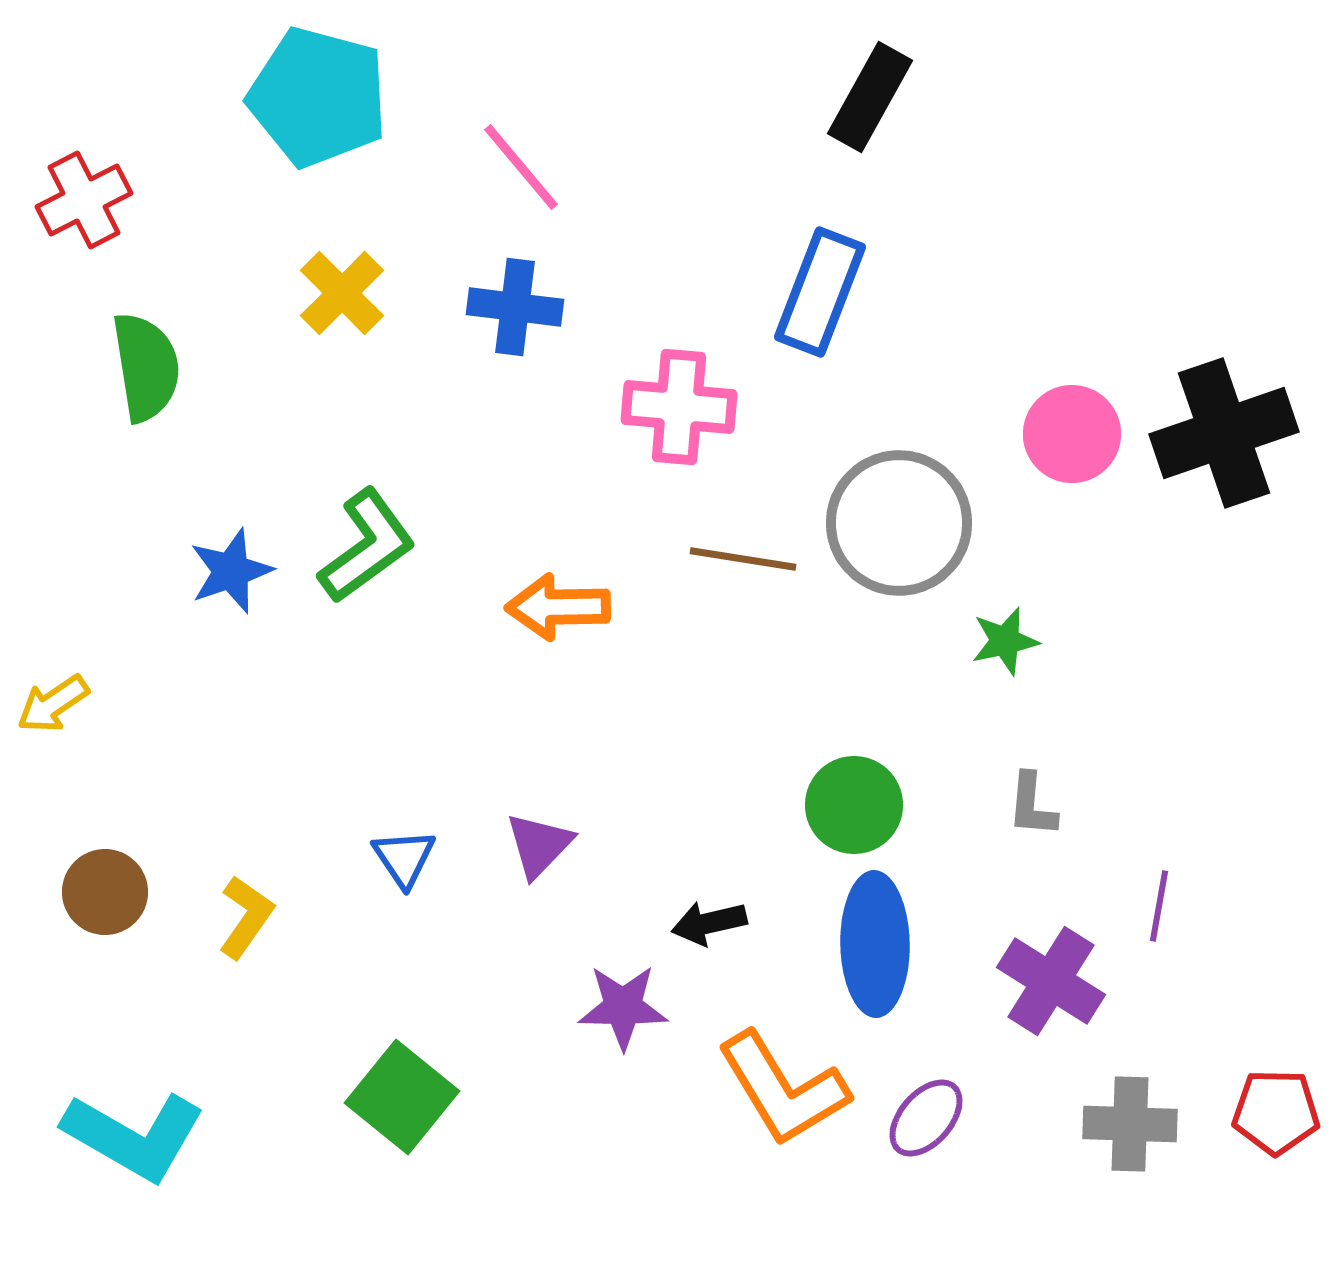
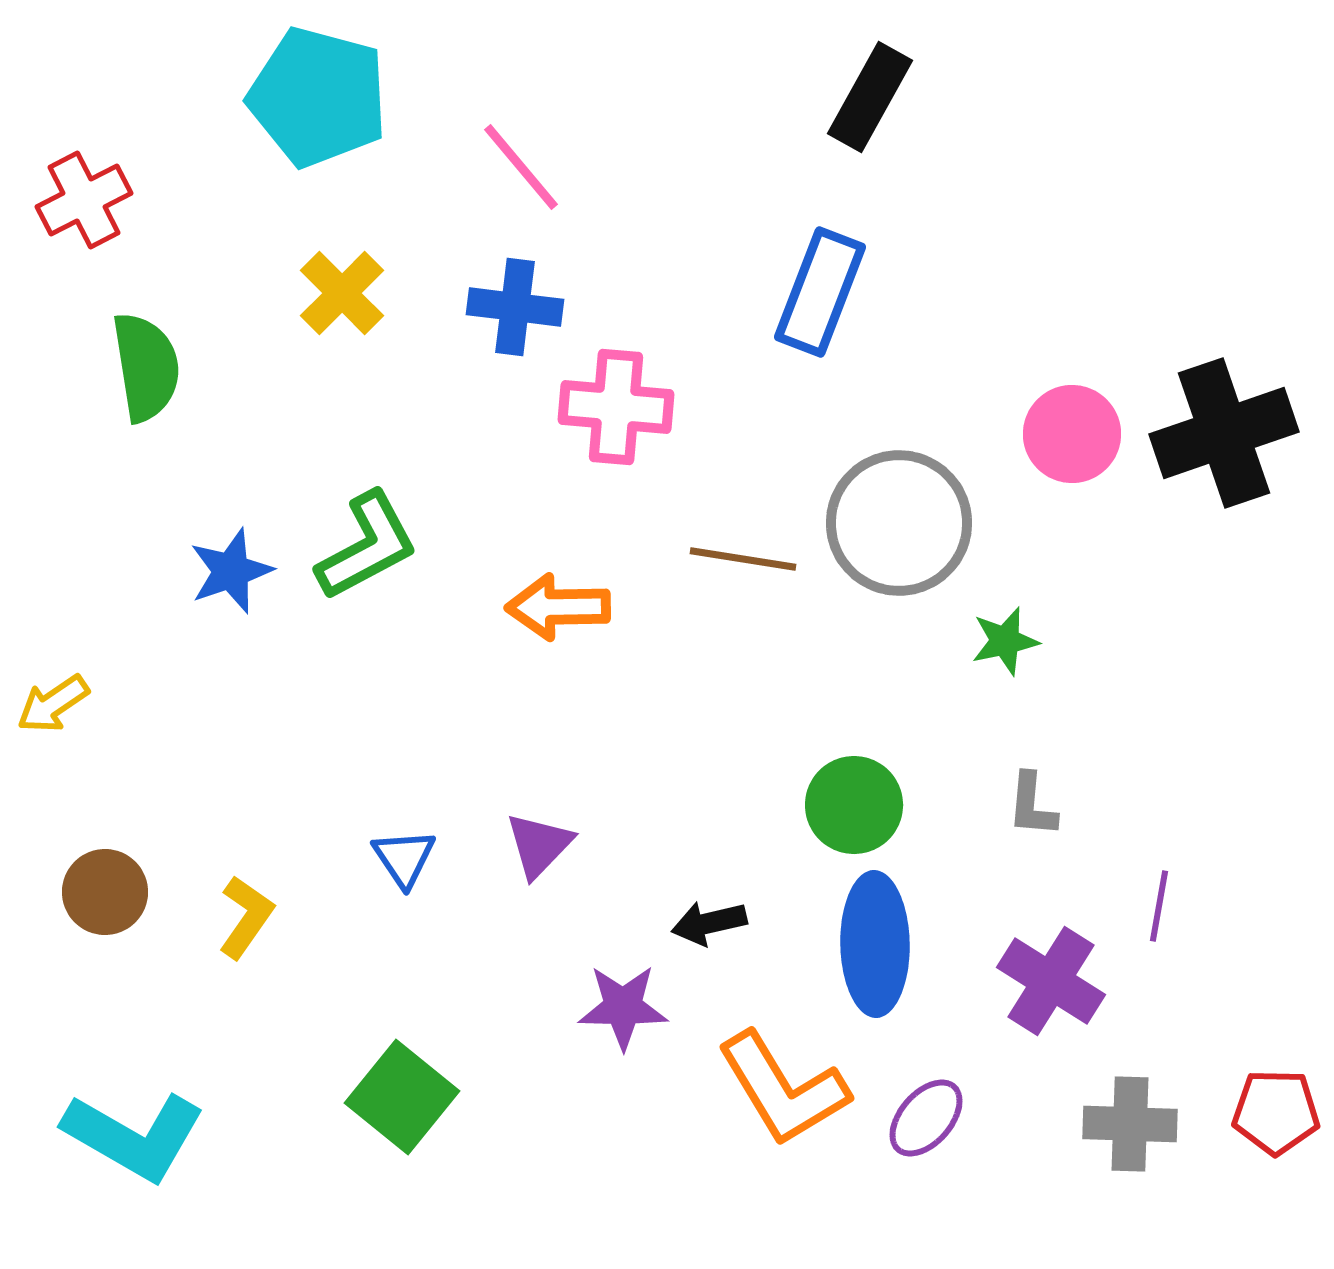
pink cross: moved 63 px left
green L-shape: rotated 8 degrees clockwise
